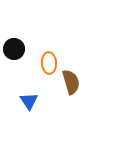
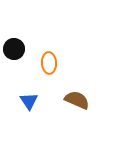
brown semicircle: moved 6 px right, 18 px down; rotated 50 degrees counterclockwise
